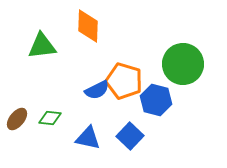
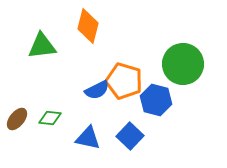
orange diamond: rotated 12 degrees clockwise
